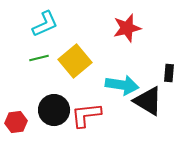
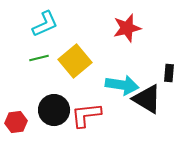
black triangle: moved 1 px left, 2 px up
